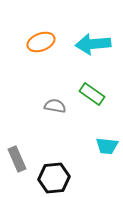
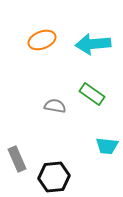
orange ellipse: moved 1 px right, 2 px up
black hexagon: moved 1 px up
